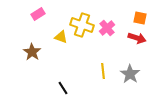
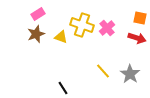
brown star: moved 4 px right, 18 px up; rotated 18 degrees clockwise
yellow line: rotated 35 degrees counterclockwise
